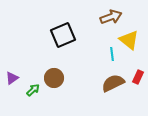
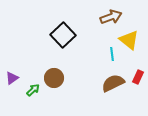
black square: rotated 20 degrees counterclockwise
